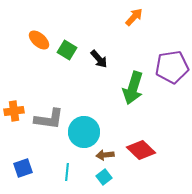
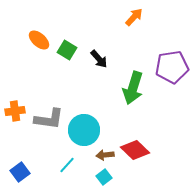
orange cross: moved 1 px right
cyan circle: moved 2 px up
red diamond: moved 6 px left
blue square: moved 3 px left, 4 px down; rotated 18 degrees counterclockwise
cyan line: moved 7 px up; rotated 36 degrees clockwise
